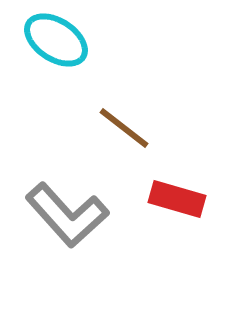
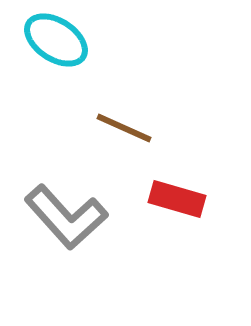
brown line: rotated 14 degrees counterclockwise
gray L-shape: moved 1 px left, 2 px down
